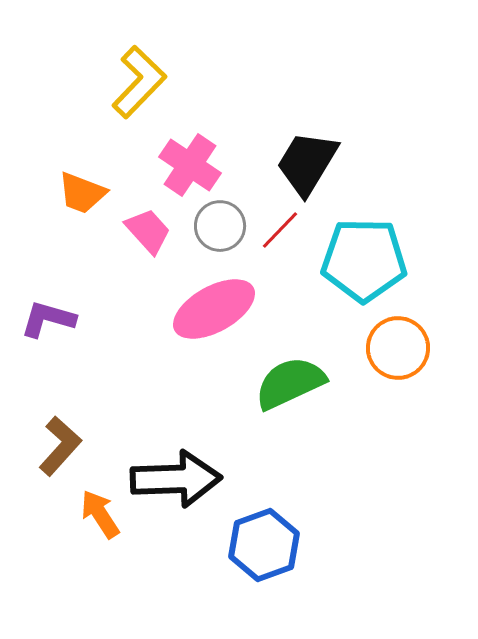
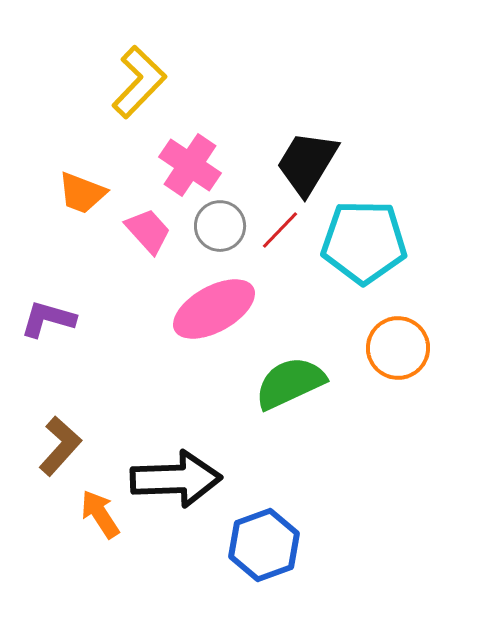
cyan pentagon: moved 18 px up
